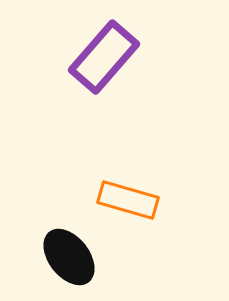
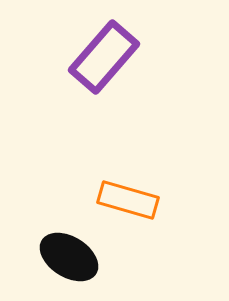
black ellipse: rotated 20 degrees counterclockwise
